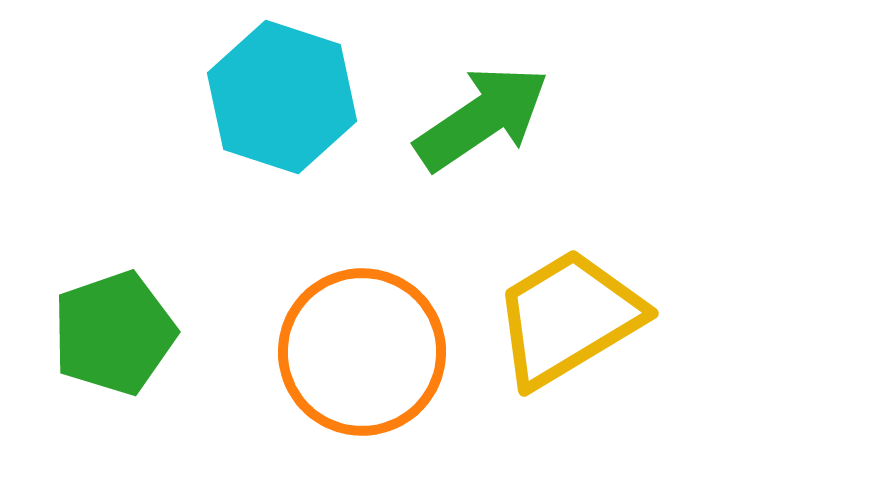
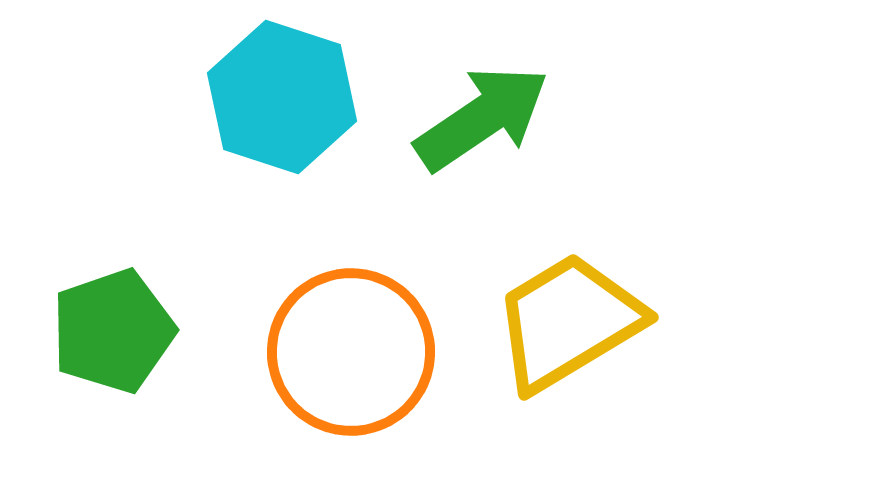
yellow trapezoid: moved 4 px down
green pentagon: moved 1 px left, 2 px up
orange circle: moved 11 px left
